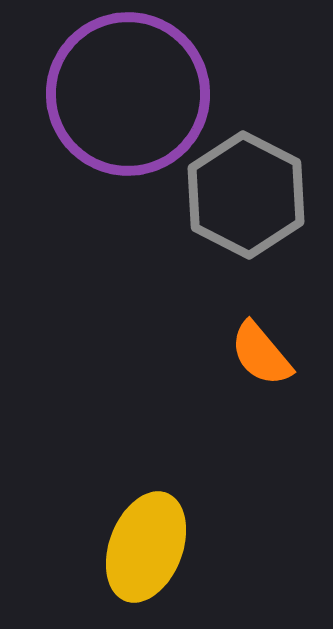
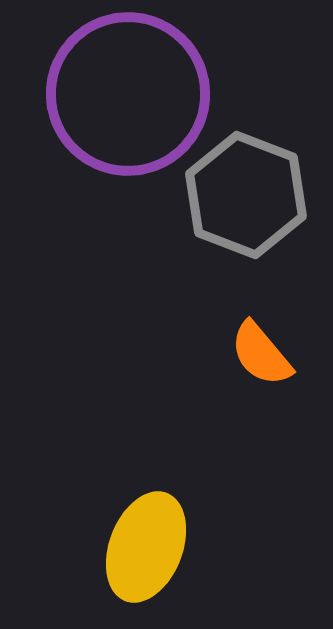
gray hexagon: rotated 6 degrees counterclockwise
